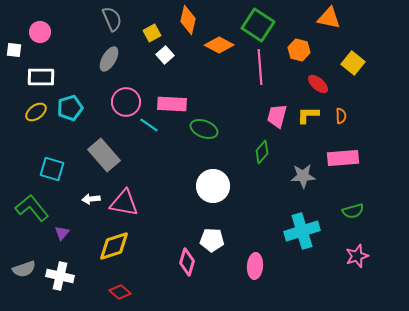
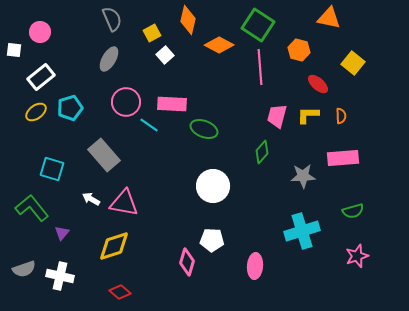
white rectangle at (41, 77): rotated 40 degrees counterclockwise
white arrow at (91, 199): rotated 36 degrees clockwise
